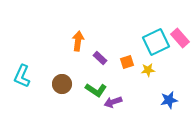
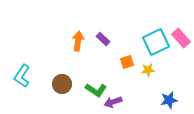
pink rectangle: moved 1 px right
purple rectangle: moved 3 px right, 19 px up
cyan L-shape: rotated 10 degrees clockwise
